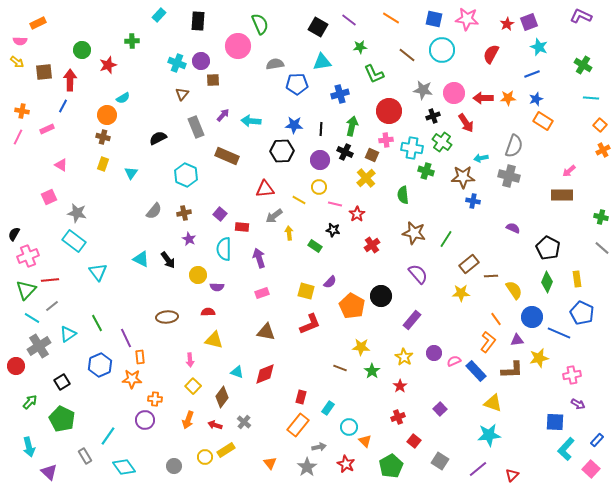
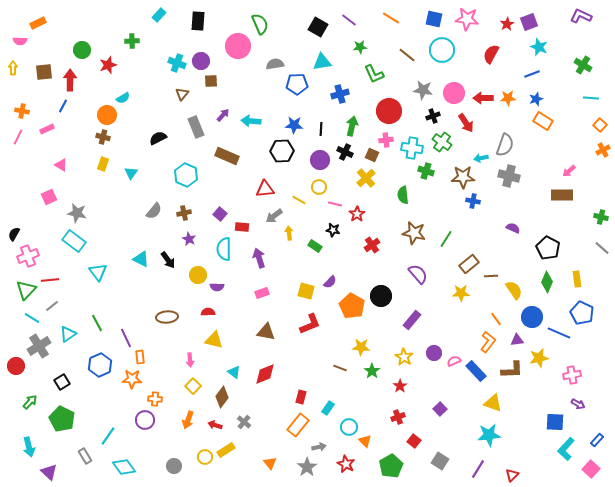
yellow arrow at (17, 62): moved 4 px left, 6 px down; rotated 128 degrees counterclockwise
brown square at (213, 80): moved 2 px left, 1 px down
gray semicircle at (514, 146): moved 9 px left, 1 px up
cyan triangle at (237, 372): moved 3 px left; rotated 16 degrees clockwise
purple line at (478, 469): rotated 18 degrees counterclockwise
